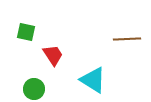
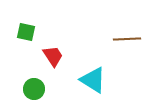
red trapezoid: moved 1 px down
